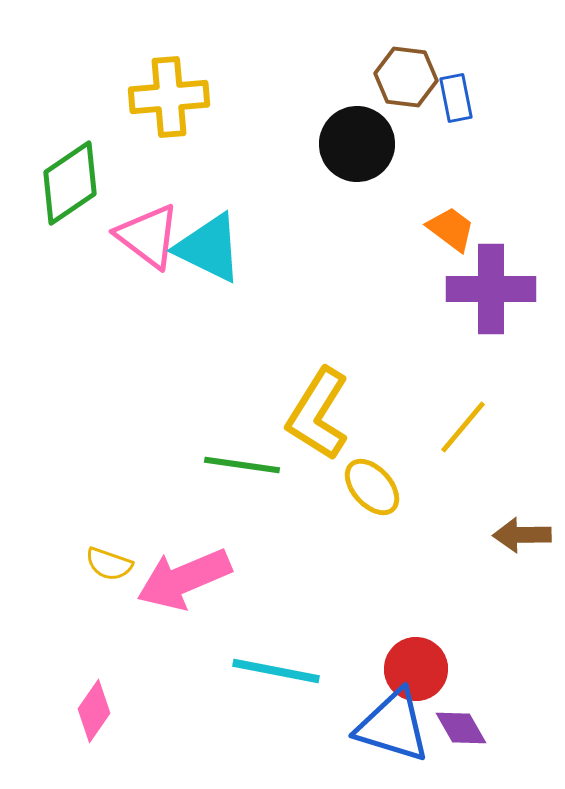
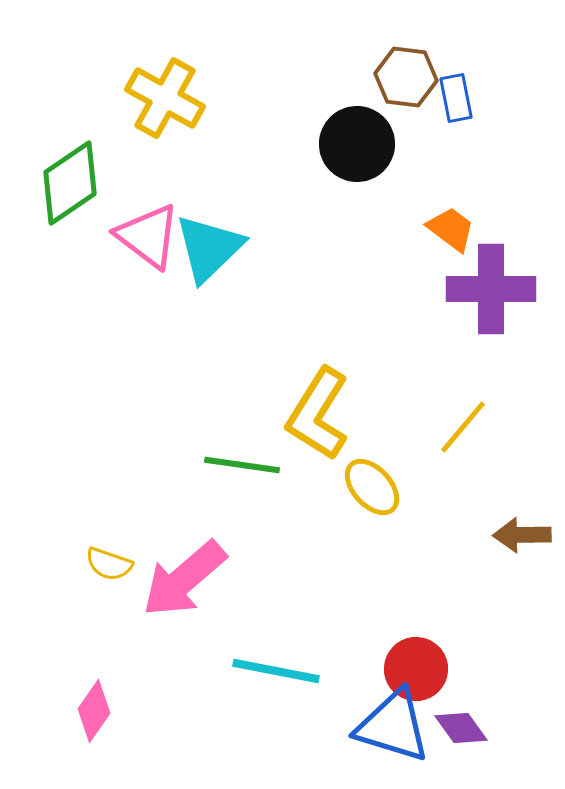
yellow cross: moved 4 px left, 1 px down; rotated 34 degrees clockwise
cyan triangle: rotated 50 degrees clockwise
pink arrow: rotated 18 degrees counterclockwise
purple diamond: rotated 6 degrees counterclockwise
